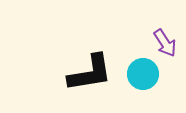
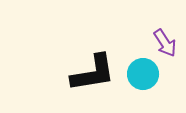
black L-shape: moved 3 px right
